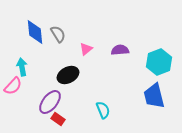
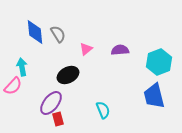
purple ellipse: moved 1 px right, 1 px down
red rectangle: rotated 40 degrees clockwise
